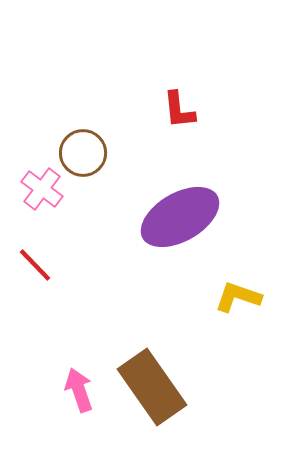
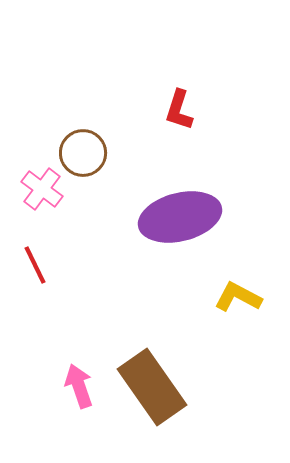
red L-shape: rotated 24 degrees clockwise
purple ellipse: rotated 16 degrees clockwise
red line: rotated 18 degrees clockwise
yellow L-shape: rotated 9 degrees clockwise
pink arrow: moved 4 px up
